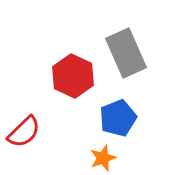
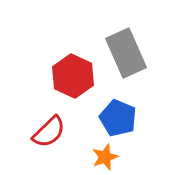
blue pentagon: rotated 27 degrees counterclockwise
red semicircle: moved 25 px right
orange star: moved 2 px right, 1 px up
